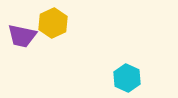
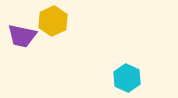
yellow hexagon: moved 2 px up
